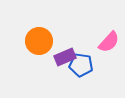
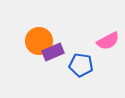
pink semicircle: moved 1 px left, 1 px up; rotated 20 degrees clockwise
purple rectangle: moved 12 px left, 5 px up
